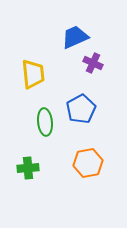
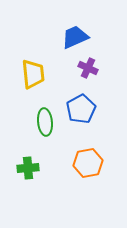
purple cross: moved 5 px left, 5 px down
